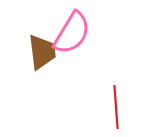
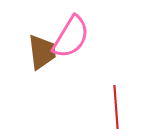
pink semicircle: moved 1 px left, 4 px down
